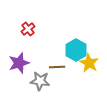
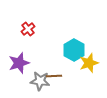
cyan hexagon: moved 2 px left
yellow star: rotated 24 degrees clockwise
brown line: moved 3 px left, 9 px down
